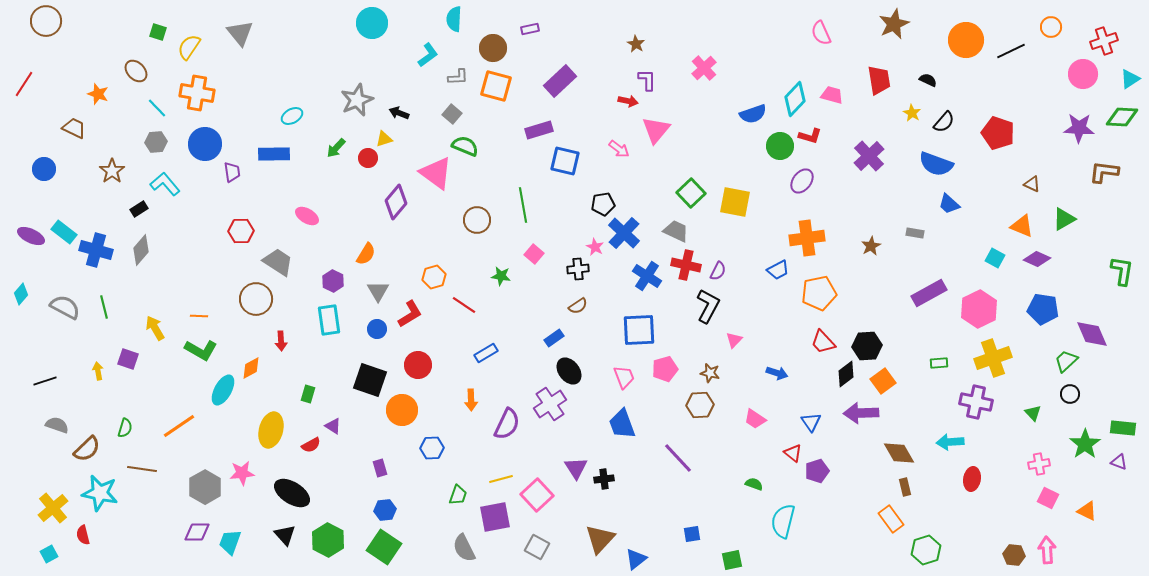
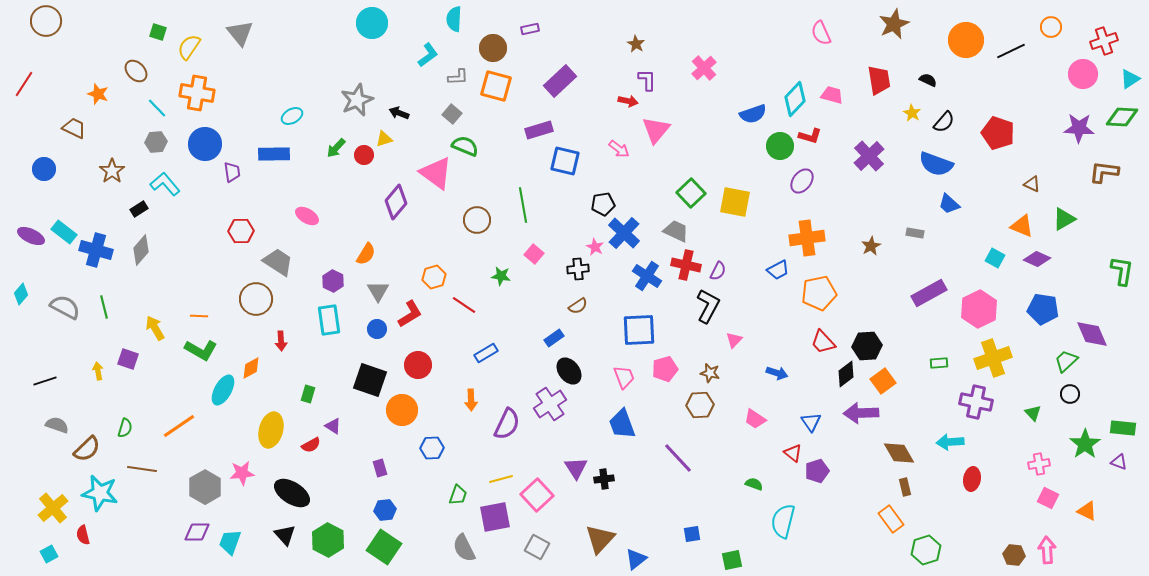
red circle at (368, 158): moved 4 px left, 3 px up
